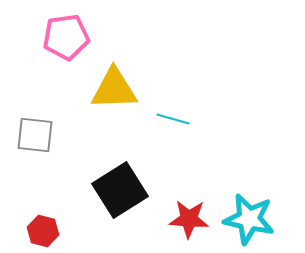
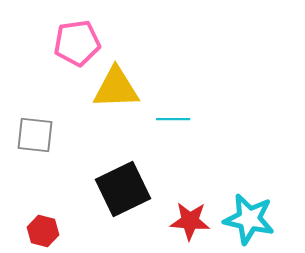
pink pentagon: moved 11 px right, 6 px down
yellow triangle: moved 2 px right, 1 px up
cyan line: rotated 16 degrees counterclockwise
black square: moved 3 px right, 1 px up; rotated 6 degrees clockwise
red star: moved 1 px right, 2 px down
